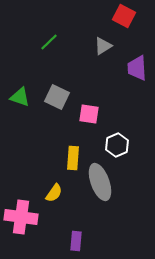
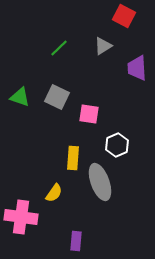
green line: moved 10 px right, 6 px down
